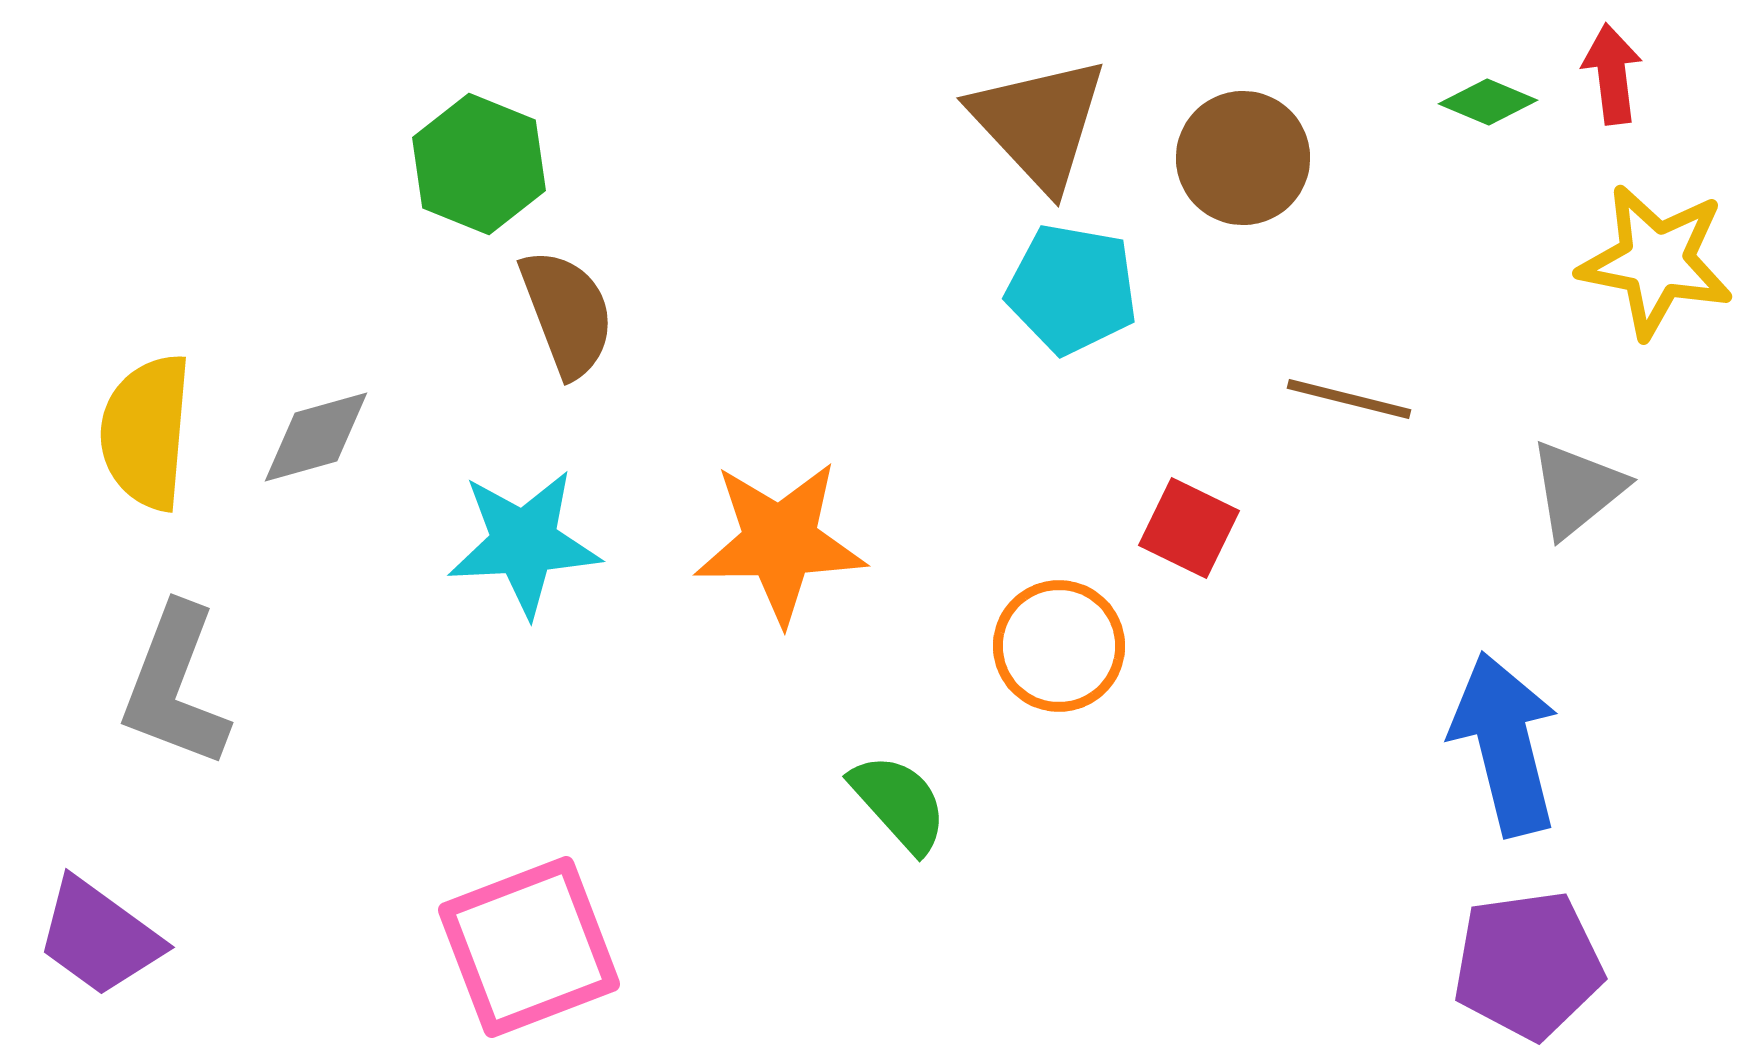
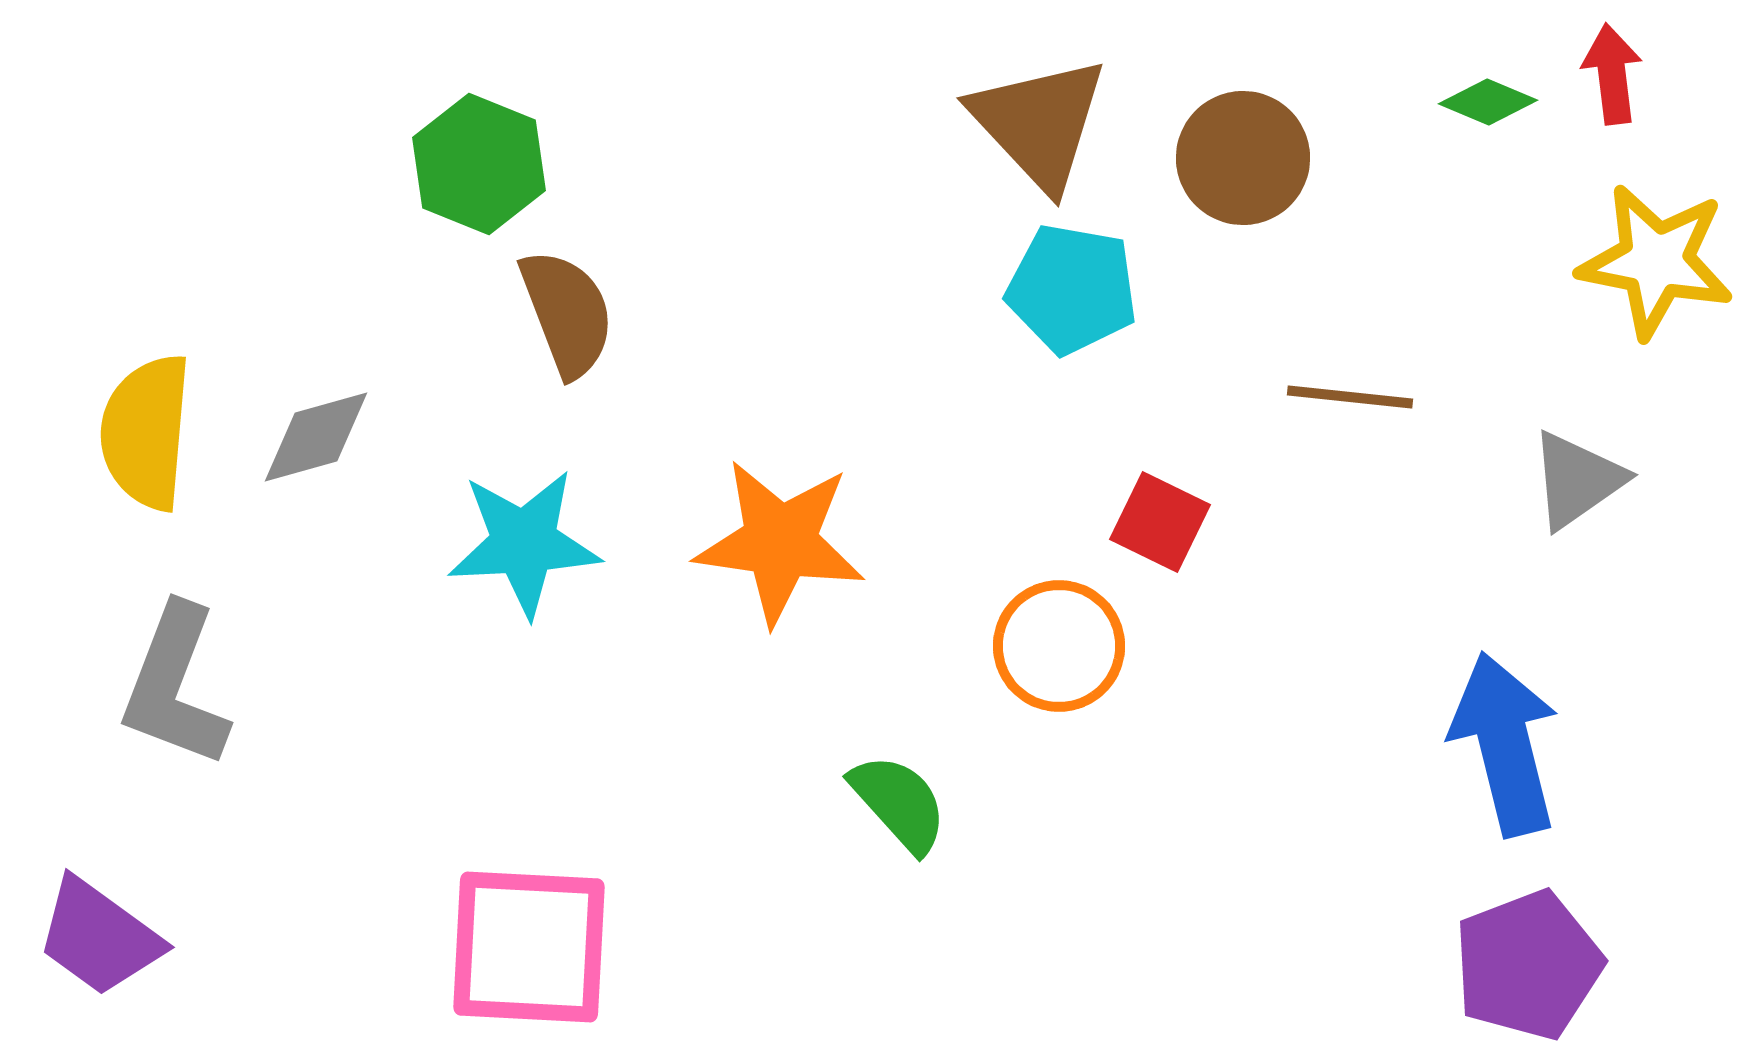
brown line: moved 1 px right, 2 px up; rotated 8 degrees counterclockwise
gray triangle: moved 9 px up; rotated 4 degrees clockwise
red square: moved 29 px left, 6 px up
orange star: rotated 9 degrees clockwise
pink square: rotated 24 degrees clockwise
purple pentagon: rotated 13 degrees counterclockwise
